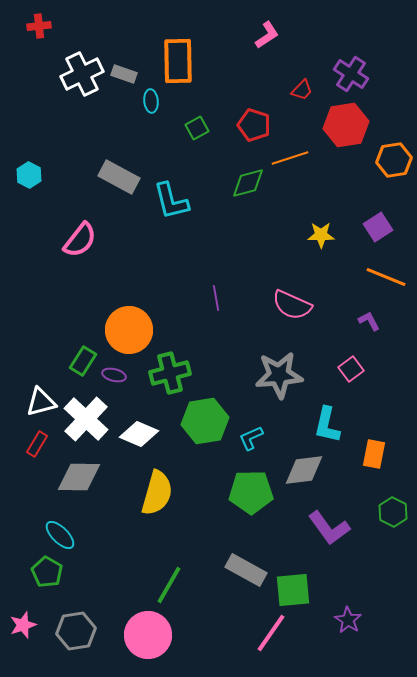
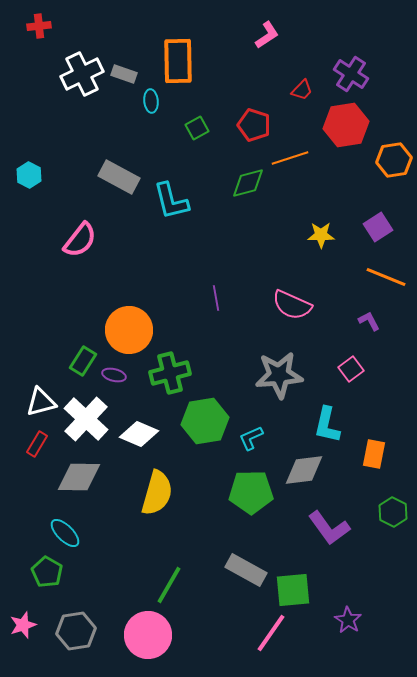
cyan ellipse at (60, 535): moved 5 px right, 2 px up
